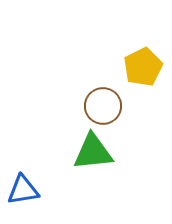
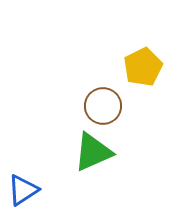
green triangle: rotated 18 degrees counterclockwise
blue triangle: rotated 24 degrees counterclockwise
